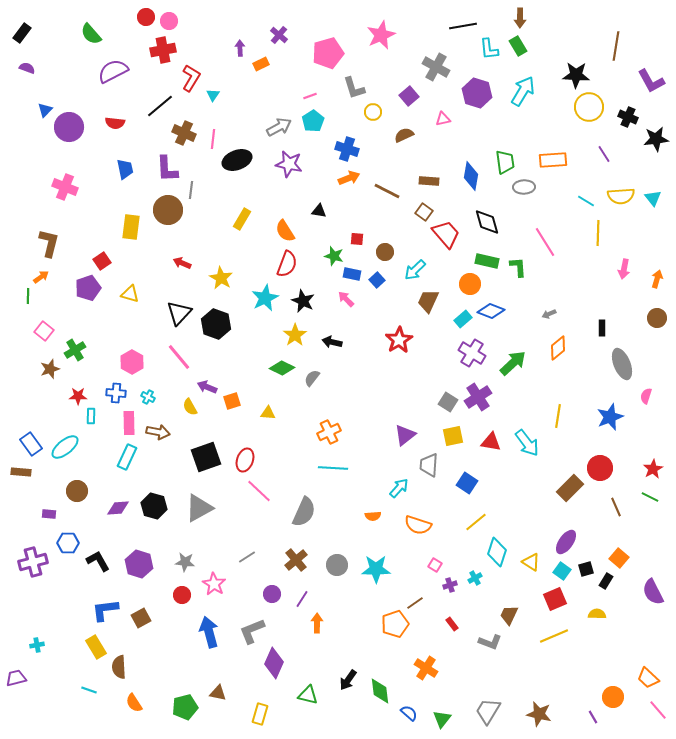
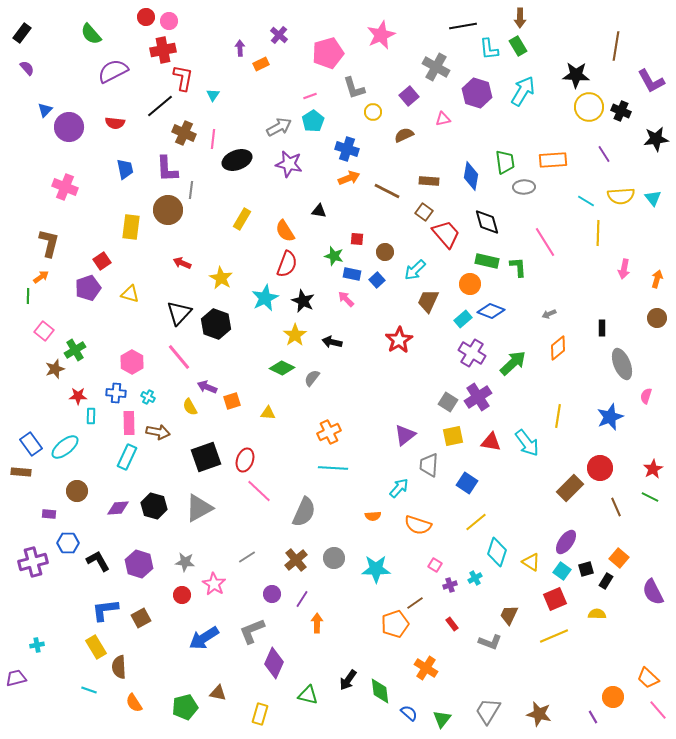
purple semicircle at (27, 68): rotated 28 degrees clockwise
red L-shape at (191, 78): moved 8 px left; rotated 20 degrees counterclockwise
black cross at (628, 117): moved 7 px left, 6 px up
brown star at (50, 369): moved 5 px right
gray circle at (337, 565): moved 3 px left, 7 px up
blue arrow at (209, 632): moved 5 px left, 6 px down; rotated 108 degrees counterclockwise
